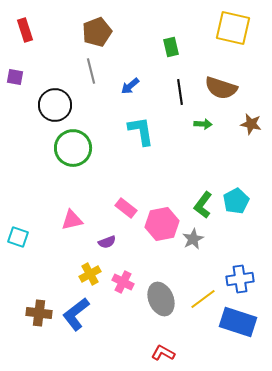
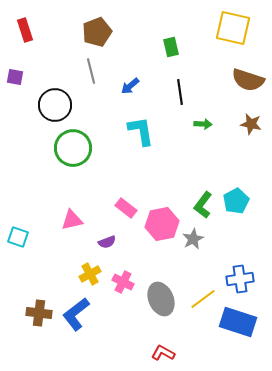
brown semicircle: moved 27 px right, 8 px up
